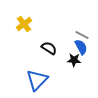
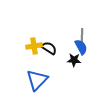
yellow cross: moved 10 px right, 22 px down; rotated 28 degrees clockwise
gray line: rotated 64 degrees clockwise
